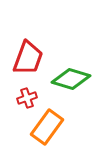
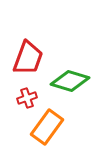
green diamond: moved 1 px left, 2 px down
